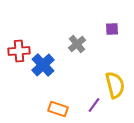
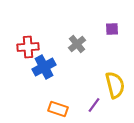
red cross: moved 9 px right, 4 px up
blue cross: moved 1 px right, 2 px down; rotated 15 degrees clockwise
